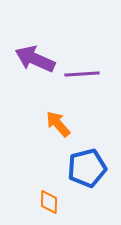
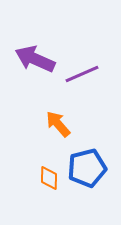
purple line: rotated 20 degrees counterclockwise
orange diamond: moved 24 px up
